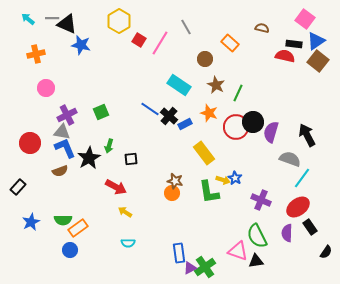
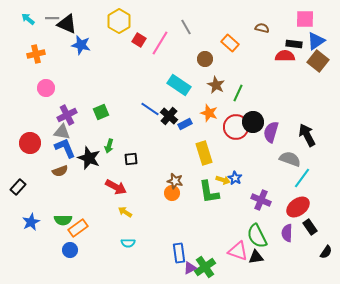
pink square at (305, 19): rotated 36 degrees counterclockwise
red semicircle at (285, 56): rotated 12 degrees counterclockwise
yellow rectangle at (204, 153): rotated 20 degrees clockwise
black star at (89, 158): rotated 20 degrees counterclockwise
black triangle at (256, 261): moved 4 px up
